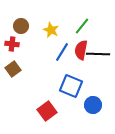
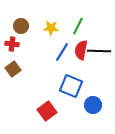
green line: moved 4 px left; rotated 12 degrees counterclockwise
yellow star: moved 2 px up; rotated 21 degrees counterclockwise
black line: moved 1 px right, 3 px up
